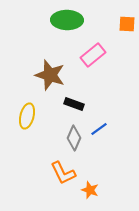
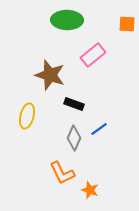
orange L-shape: moved 1 px left
